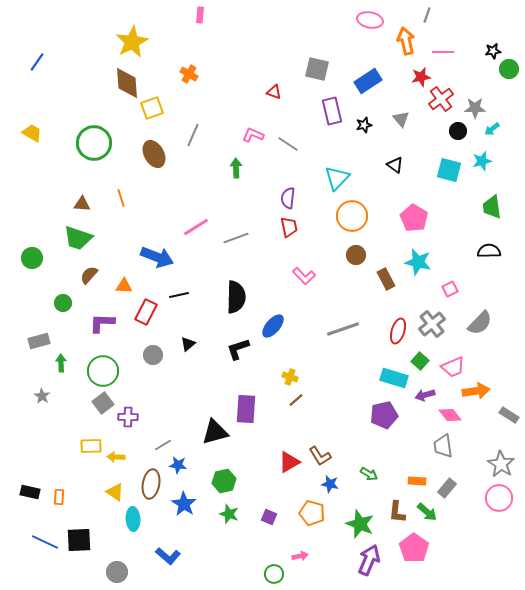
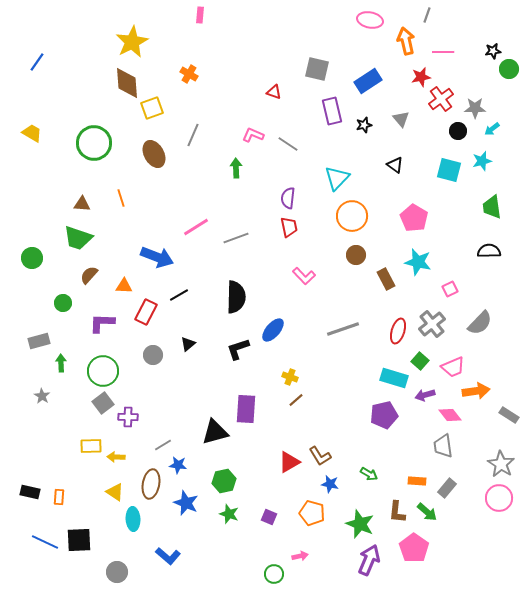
black line at (179, 295): rotated 18 degrees counterclockwise
blue ellipse at (273, 326): moved 4 px down
blue star at (184, 504): moved 2 px right, 1 px up; rotated 10 degrees counterclockwise
